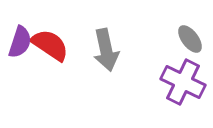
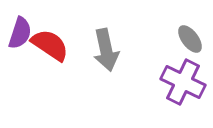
purple semicircle: moved 9 px up
